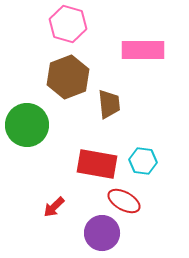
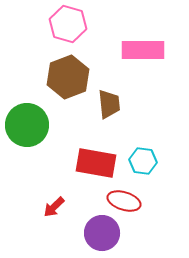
red rectangle: moved 1 px left, 1 px up
red ellipse: rotated 12 degrees counterclockwise
